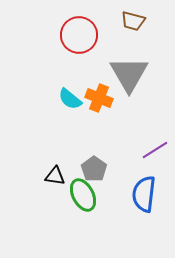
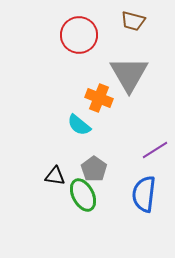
cyan semicircle: moved 9 px right, 26 px down
